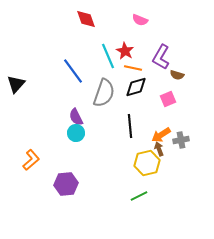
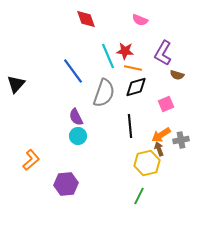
red star: rotated 24 degrees counterclockwise
purple L-shape: moved 2 px right, 4 px up
pink square: moved 2 px left, 5 px down
cyan circle: moved 2 px right, 3 px down
green line: rotated 36 degrees counterclockwise
